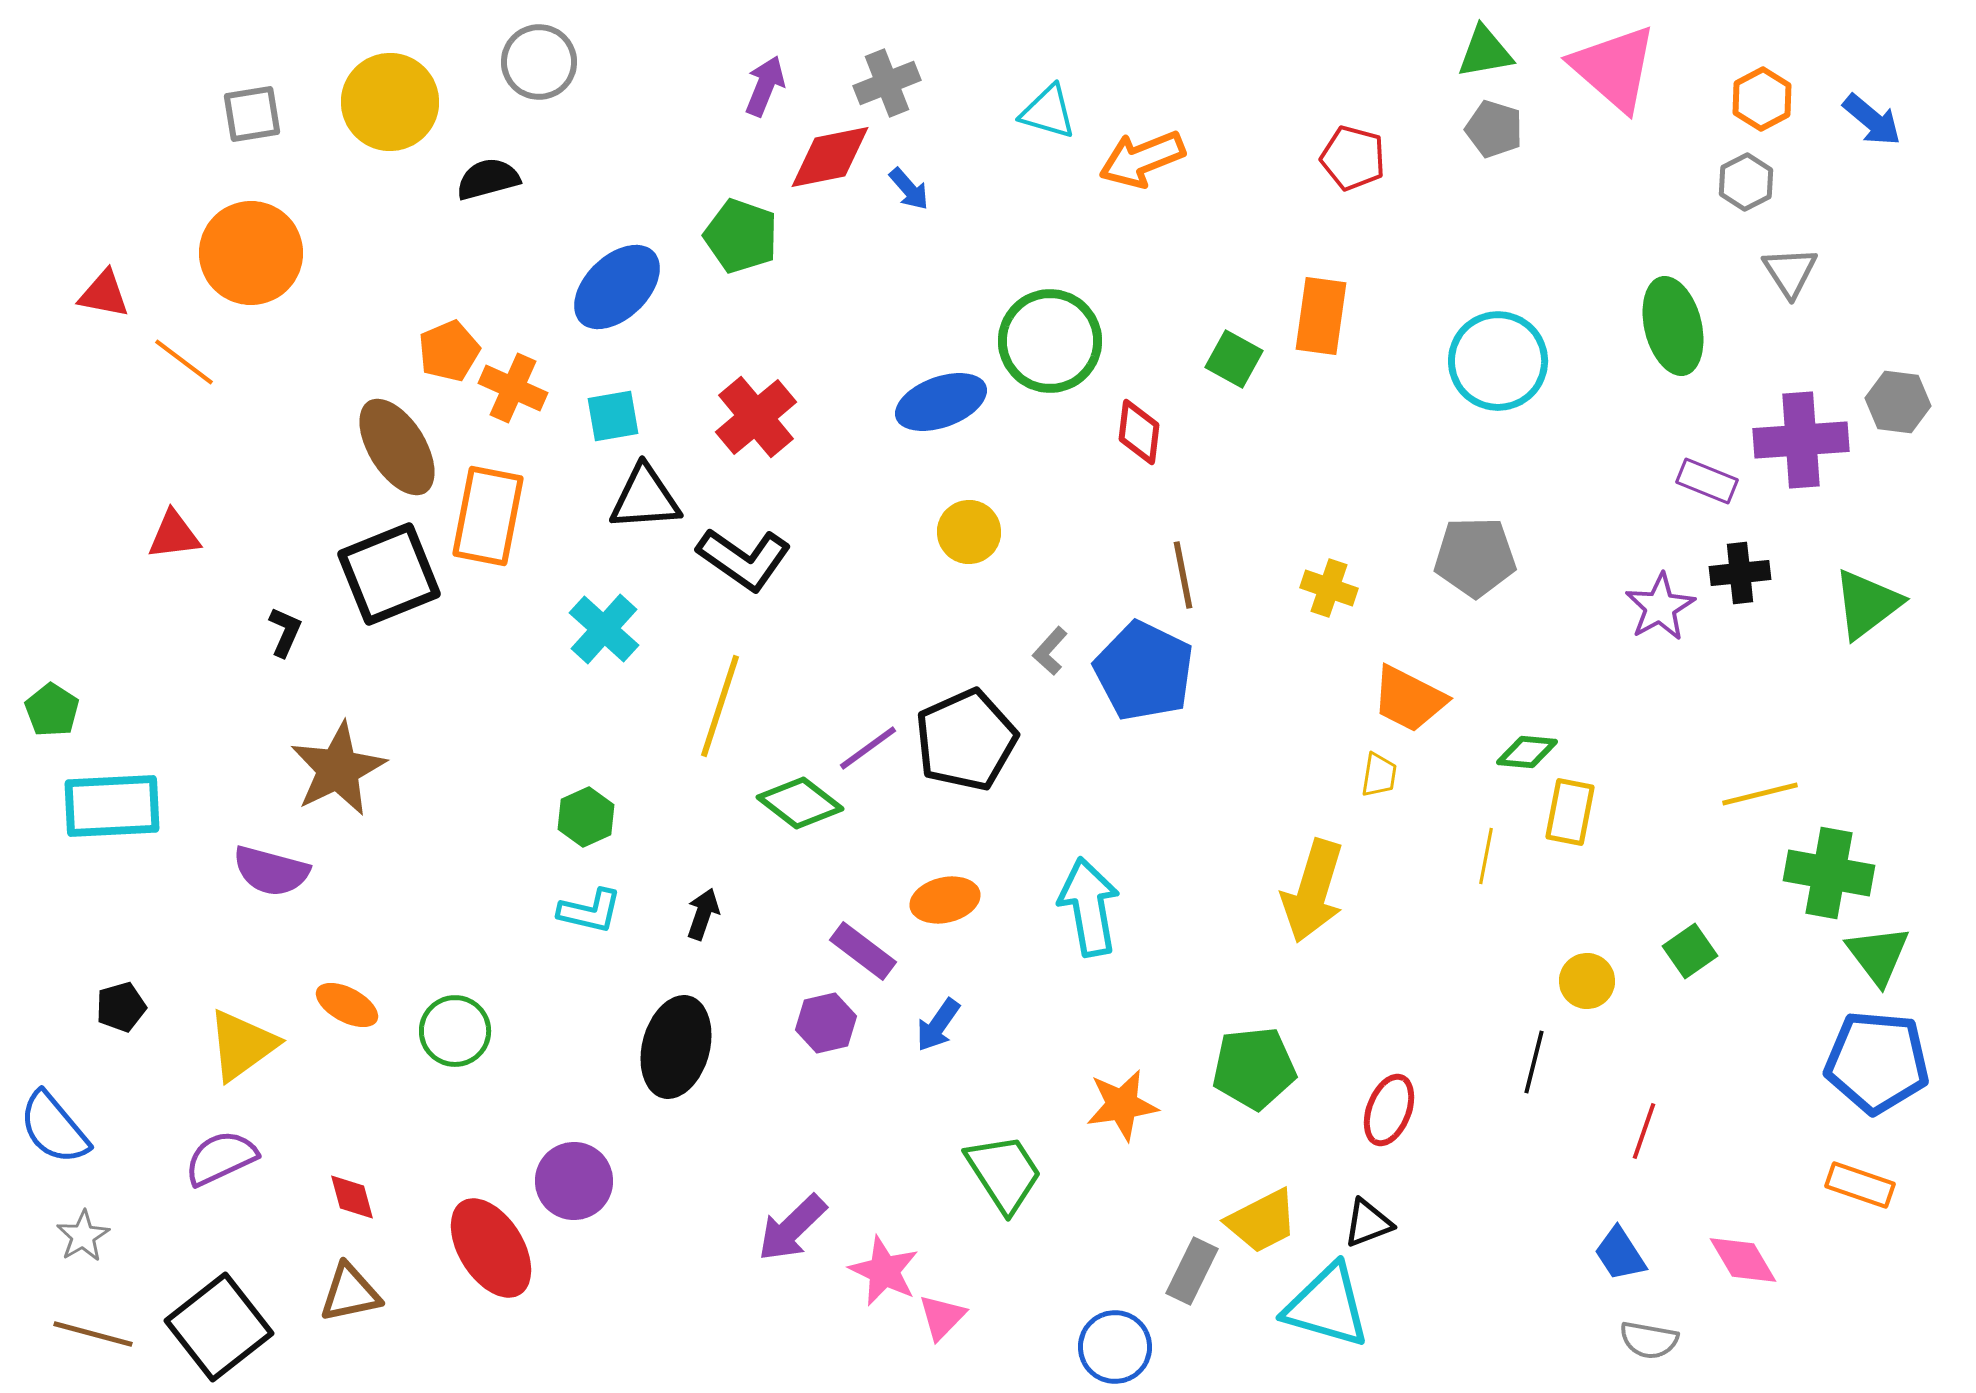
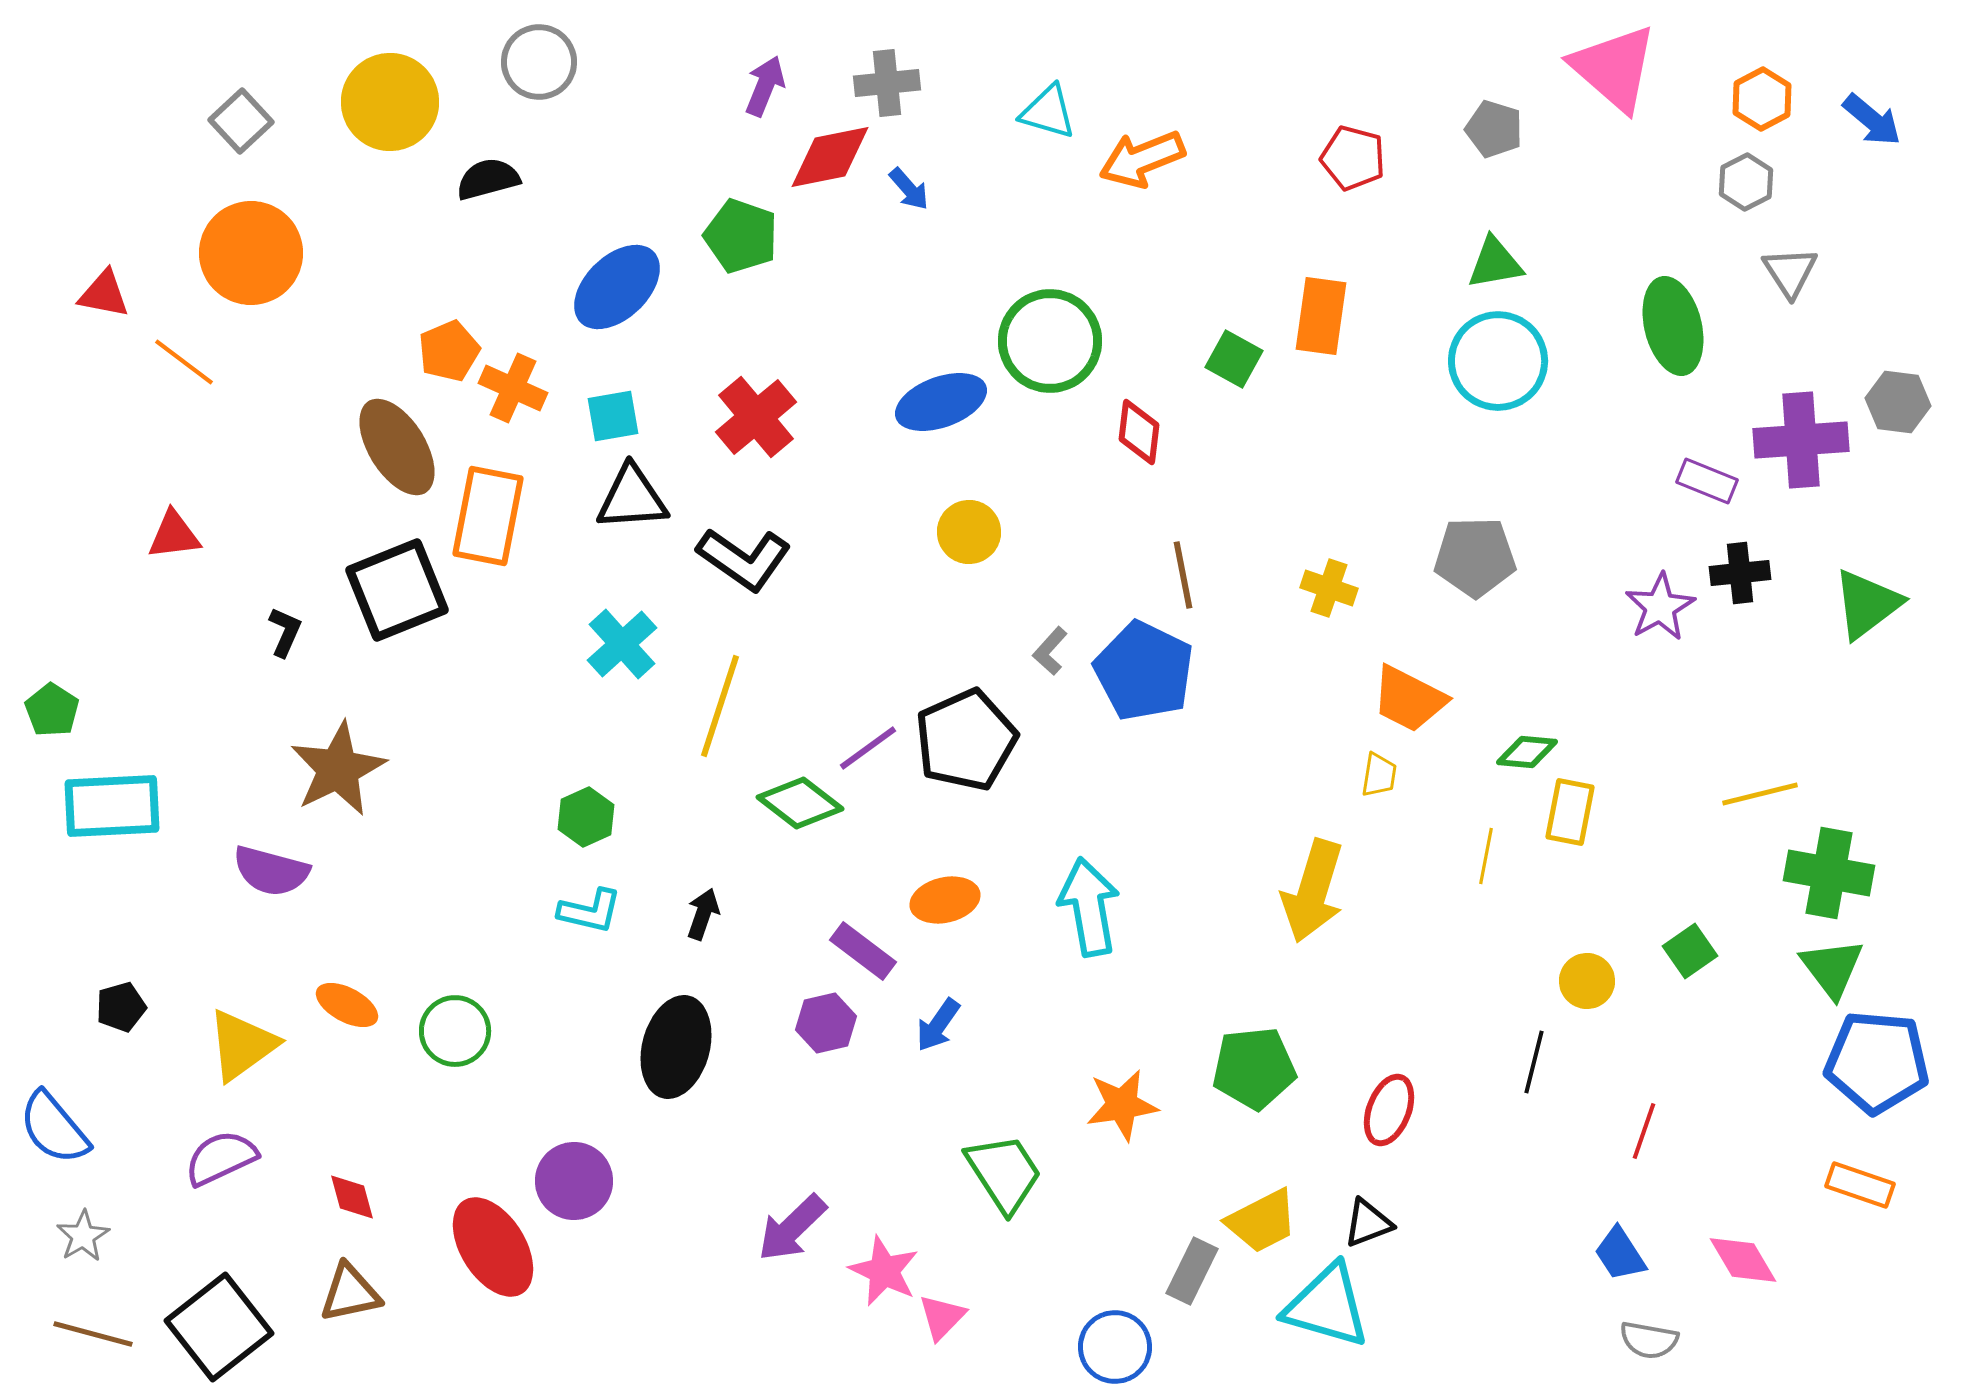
green triangle at (1485, 52): moved 10 px right, 211 px down
gray cross at (887, 83): rotated 16 degrees clockwise
gray square at (252, 114): moved 11 px left, 7 px down; rotated 34 degrees counterclockwise
black triangle at (645, 498): moved 13 px left
black square at (389, 574): moved 8 px right, 16 px down
cyan cross at (604, 629): moved 18 px right, 15 px down; rotated 6 degrees clockwise
green triangle at (1878, 955): moved 46 px left, 13 px down
red ellipse at (491, 1248): moved 2 px right, 1 px up
